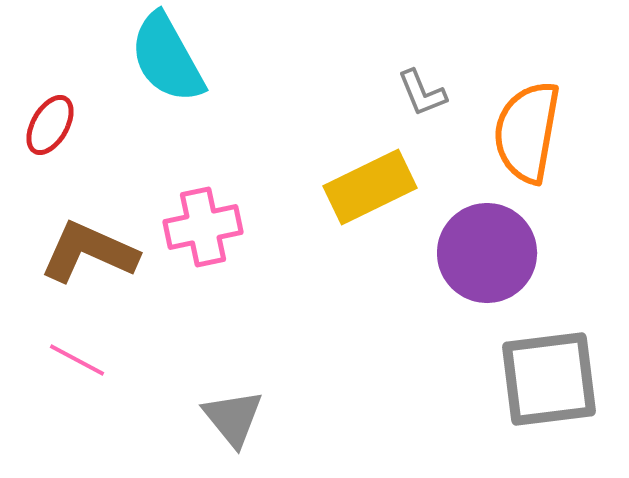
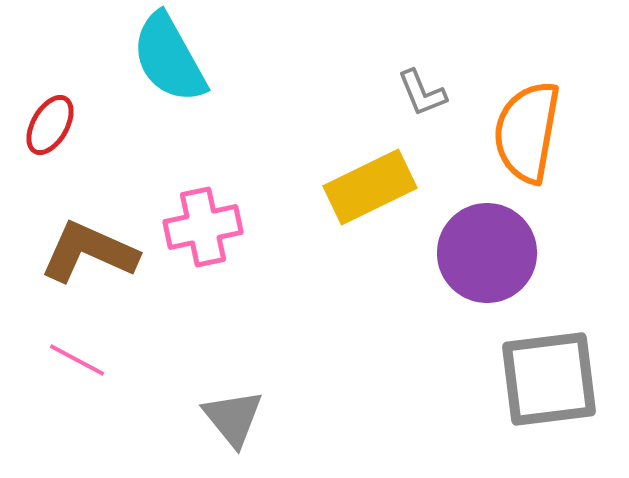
cyan semicircle: moved 2 px right
